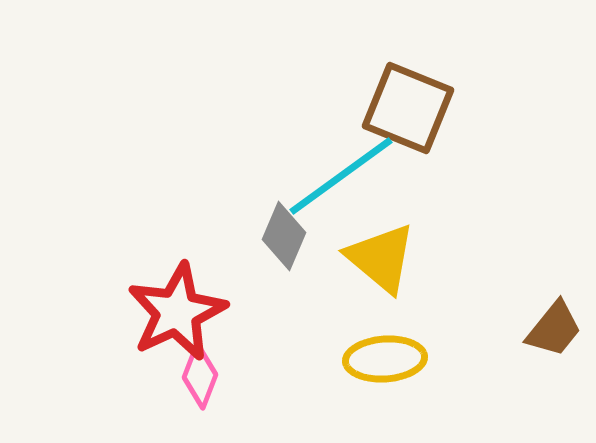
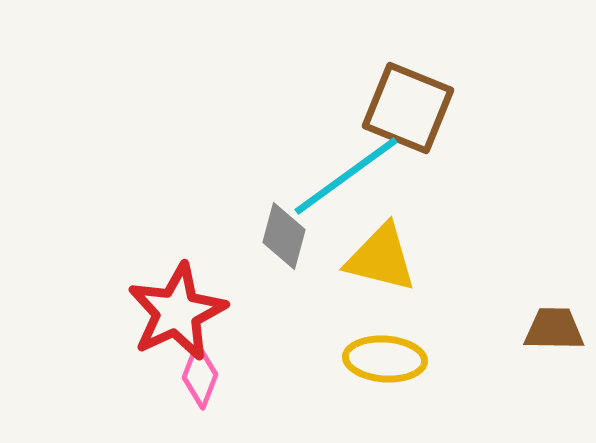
cyan line: moved 5 px right
gray diamond: rotated 8 degrees counterclockwise
yellow triangle: rotated 26 degrees counterclockwise
brown trapezoid: rotated 128 degrees counterclockwise
yellow ellipse: rotated 8 degrees clockwise
